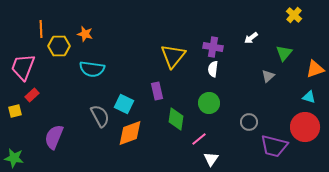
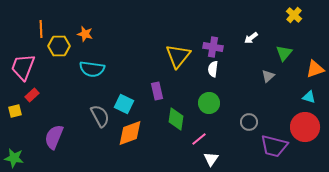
yellow triangle: moved 5 px right
